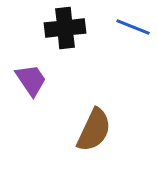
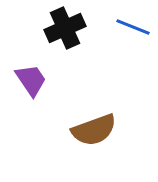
black cross: rotated 18 degrees counterclockwise
brown semicircle: rotated 45 degrees clockwise
